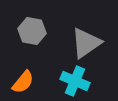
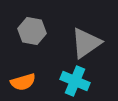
orange semicircle: rotated 35 degrees clockwise
